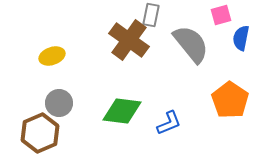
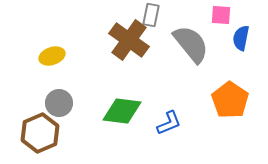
pink square: rotated 20 degrees clockwise
